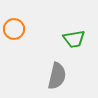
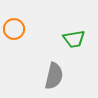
gray semicircle: moved 3 px left
